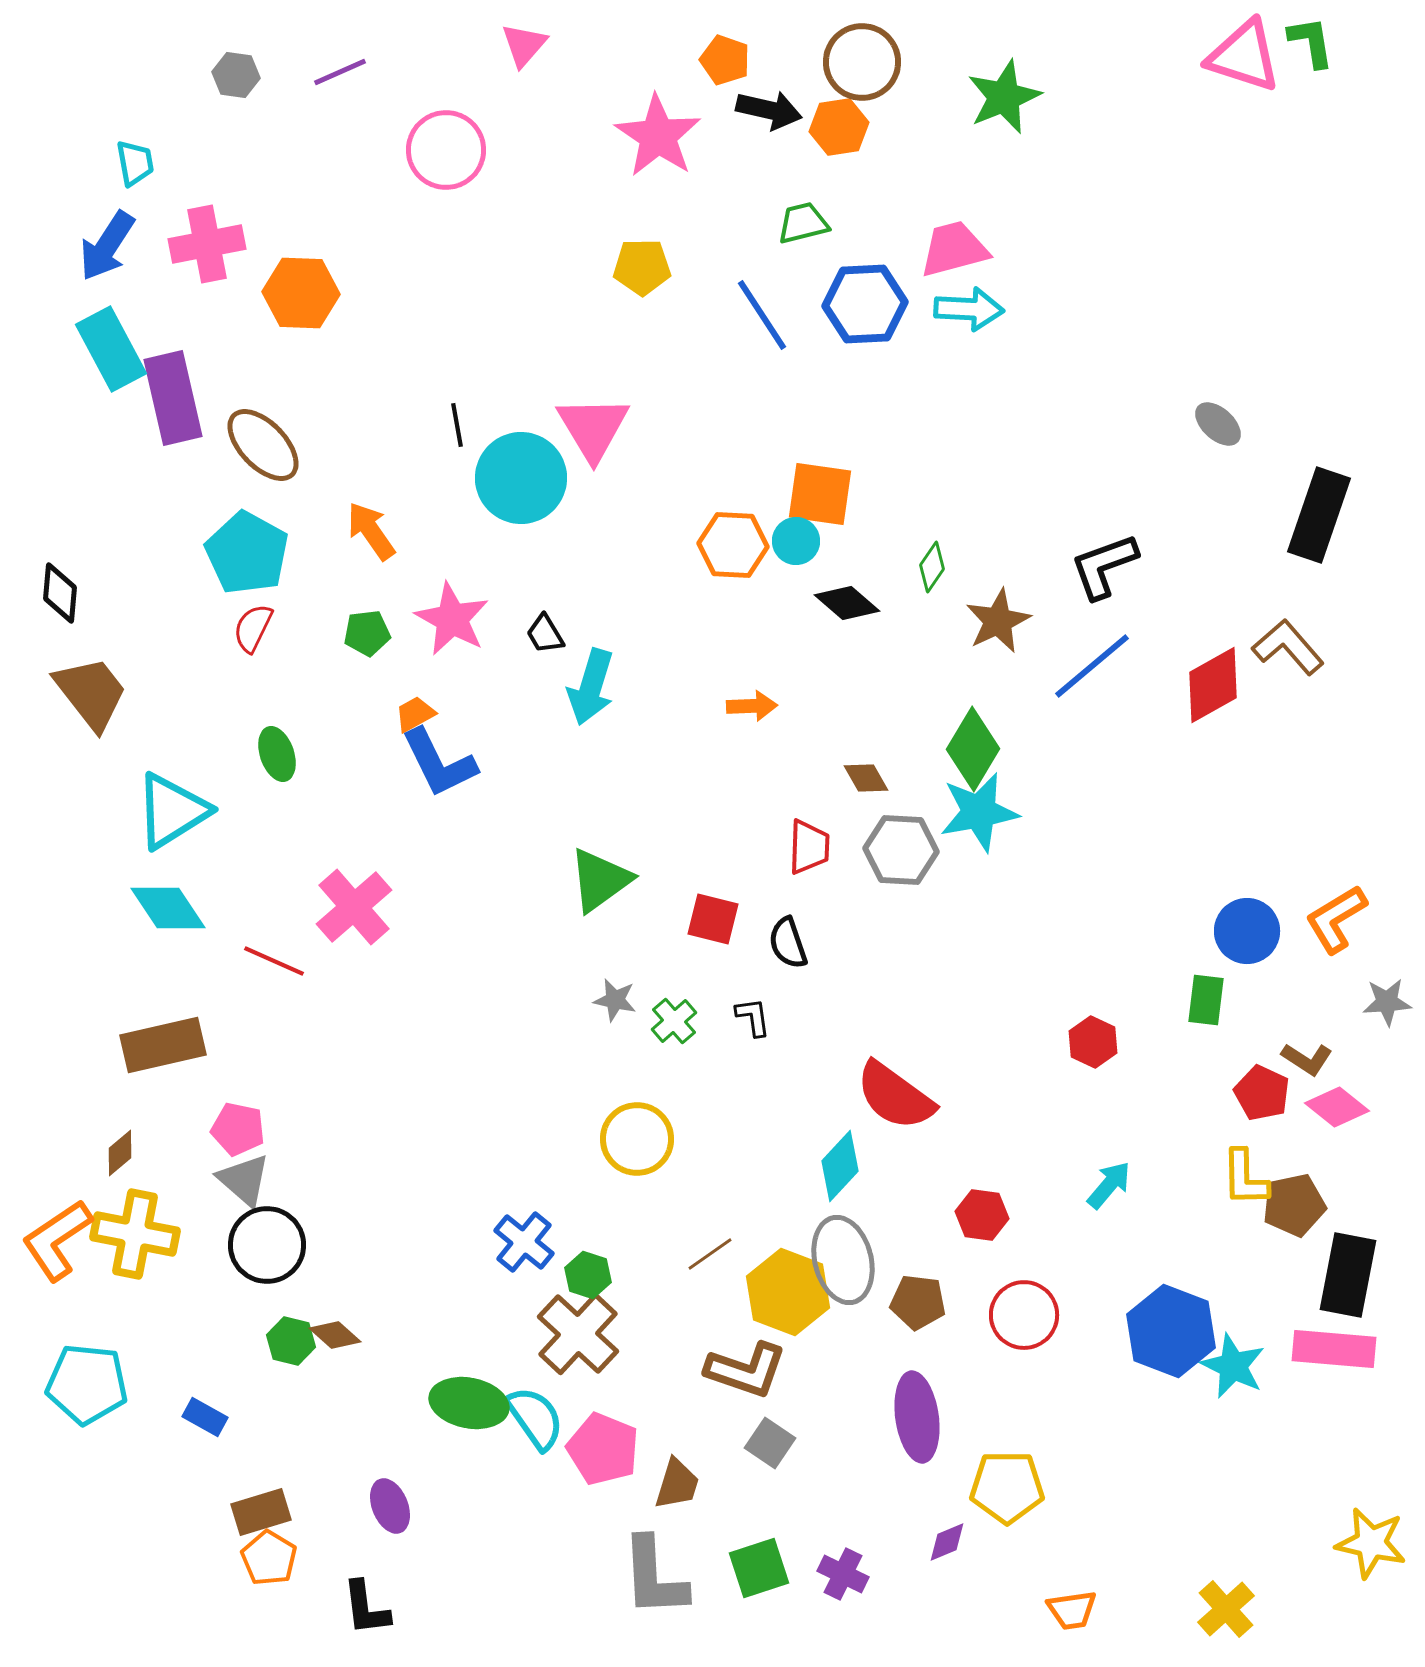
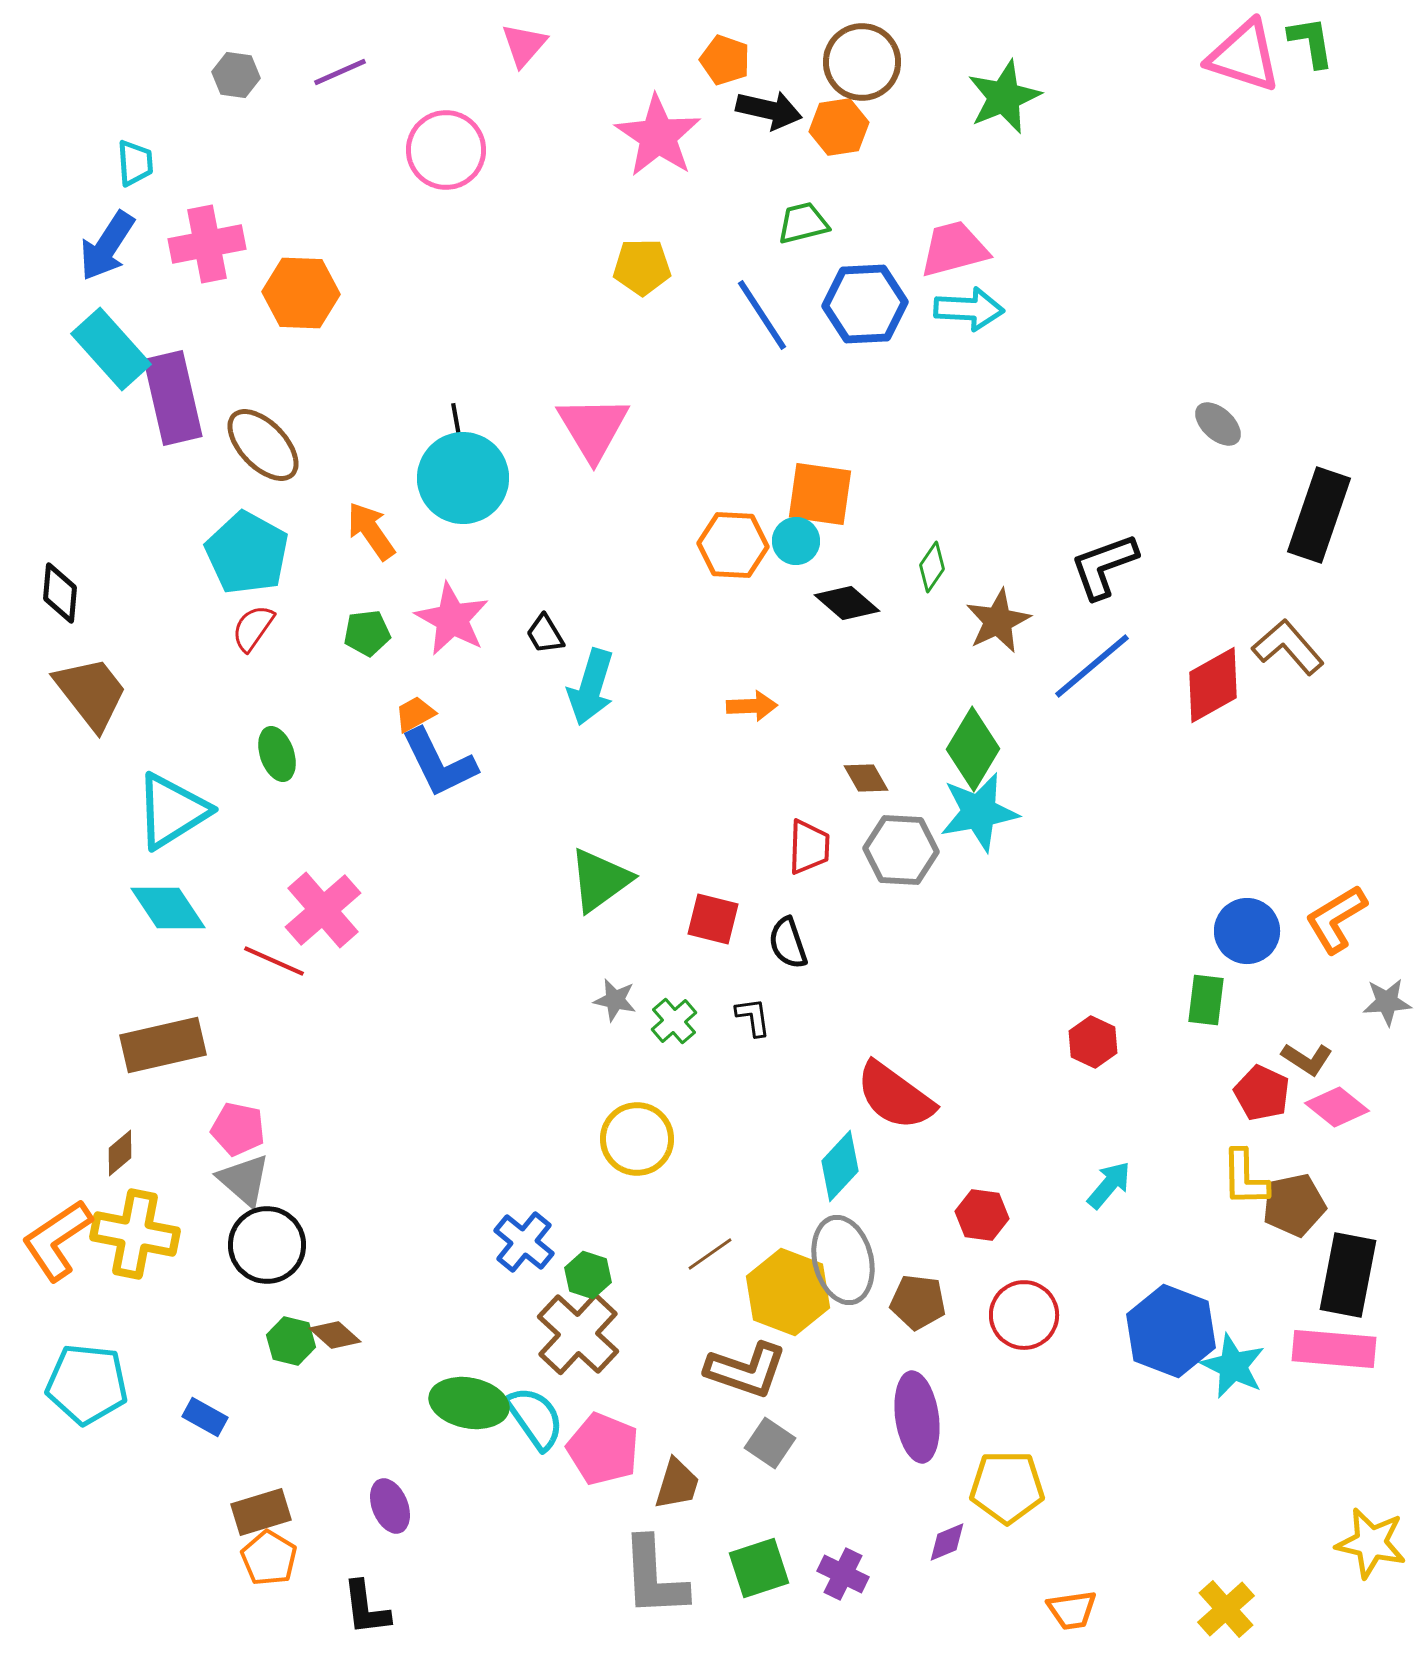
cyan trapezoid at (135, 163): rotated 6 degrees clockwise
cyan rectangle at (111, 349): rotated 14 degrees counterclockwise
cyan circle at (521, 478): moved 58 px left
red semicircle at (253, 628): rotated 9 degrees clockwise
pink cross at (354, 907): moved 31 px left, 3 px down
